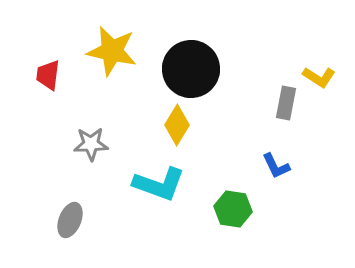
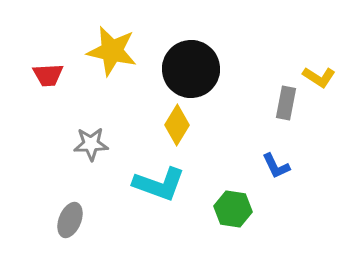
red trapezoid: rotated 100 degrees counterclockwise
